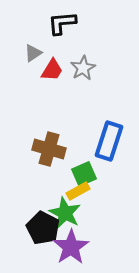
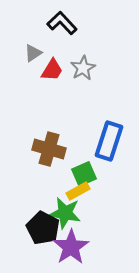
black L-shape: rotated 52 degrees clockwise
green star: rotated 16 degrees counterclockwise
